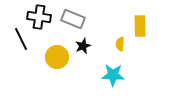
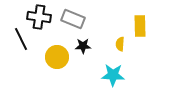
black star: rotated 21 degrees clockwise
